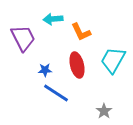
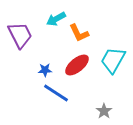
cyan arrow: moved 3 px right; rotated 24 degrees counterclockwise
orange L-shape: moved 2 px left, 1 px down
purple trapezoid: moved 3 px left, 3 px up
red ellipse: rotated 65 degrees clockwise
